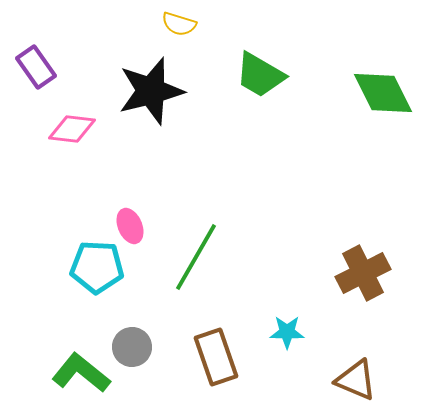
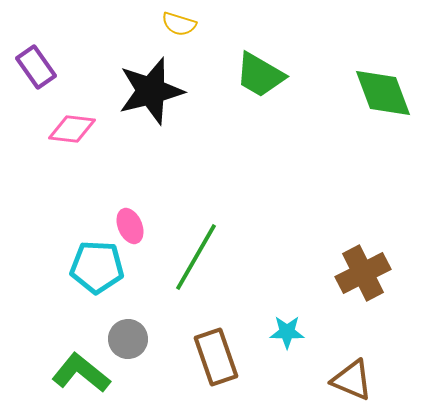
green diamond: rotated 6 degrees clockwise
gray circle: moved 4 px left, 8 px up
brown triangle: moved 4 px left
